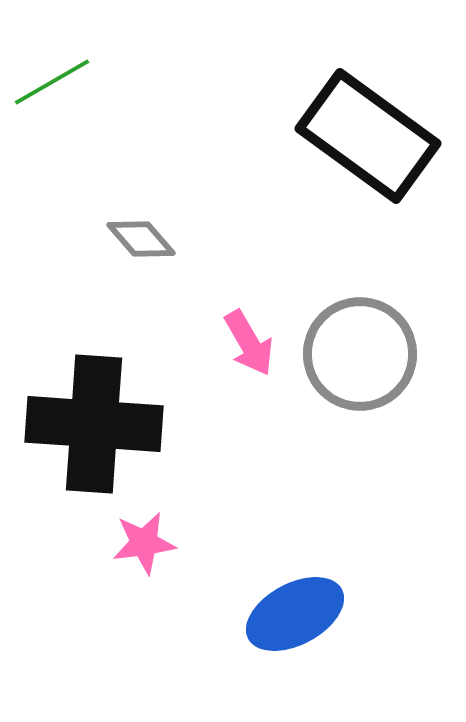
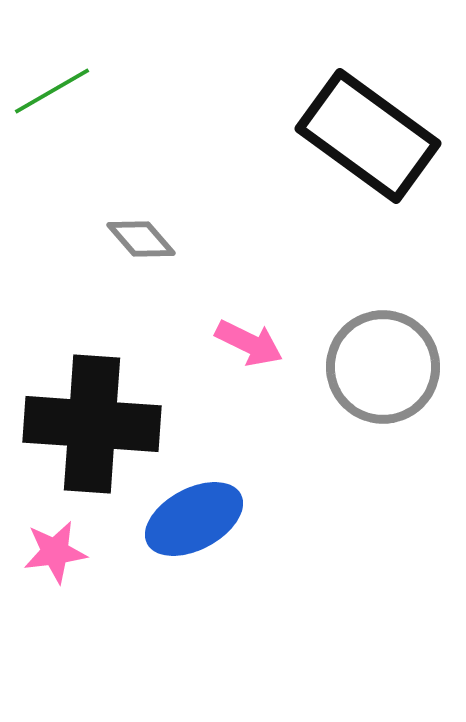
green line: moved 9 px down
pink arrow: rotated 34 degrees counterclockwise
gray circle: moved 23 px right, 13 px down
black cross: moved 2 px left
pink star: moved 89 px left, 9 px down
blue ellipse: moved 101 px left, 95 px up
